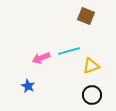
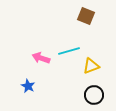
pink arrow: rotated 42 degrees clockwise
black circle: moved 2 px right
